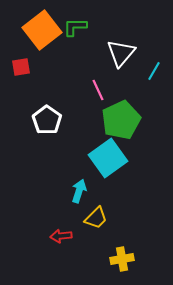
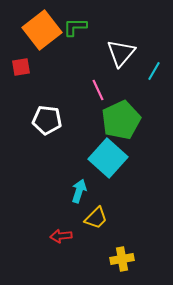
white pentagon: rotated 28 degrees counterclockwise
cyan square: rotated 12 degrees counterclockwise
